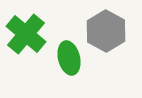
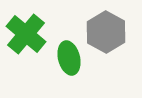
gray hexagon: moved 1 px down
